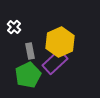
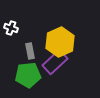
white cross: moved 3 px left, 1 px down; rotated 24 degrees counterclockwise
green pentagon: rotated 20 degrees clockwise
